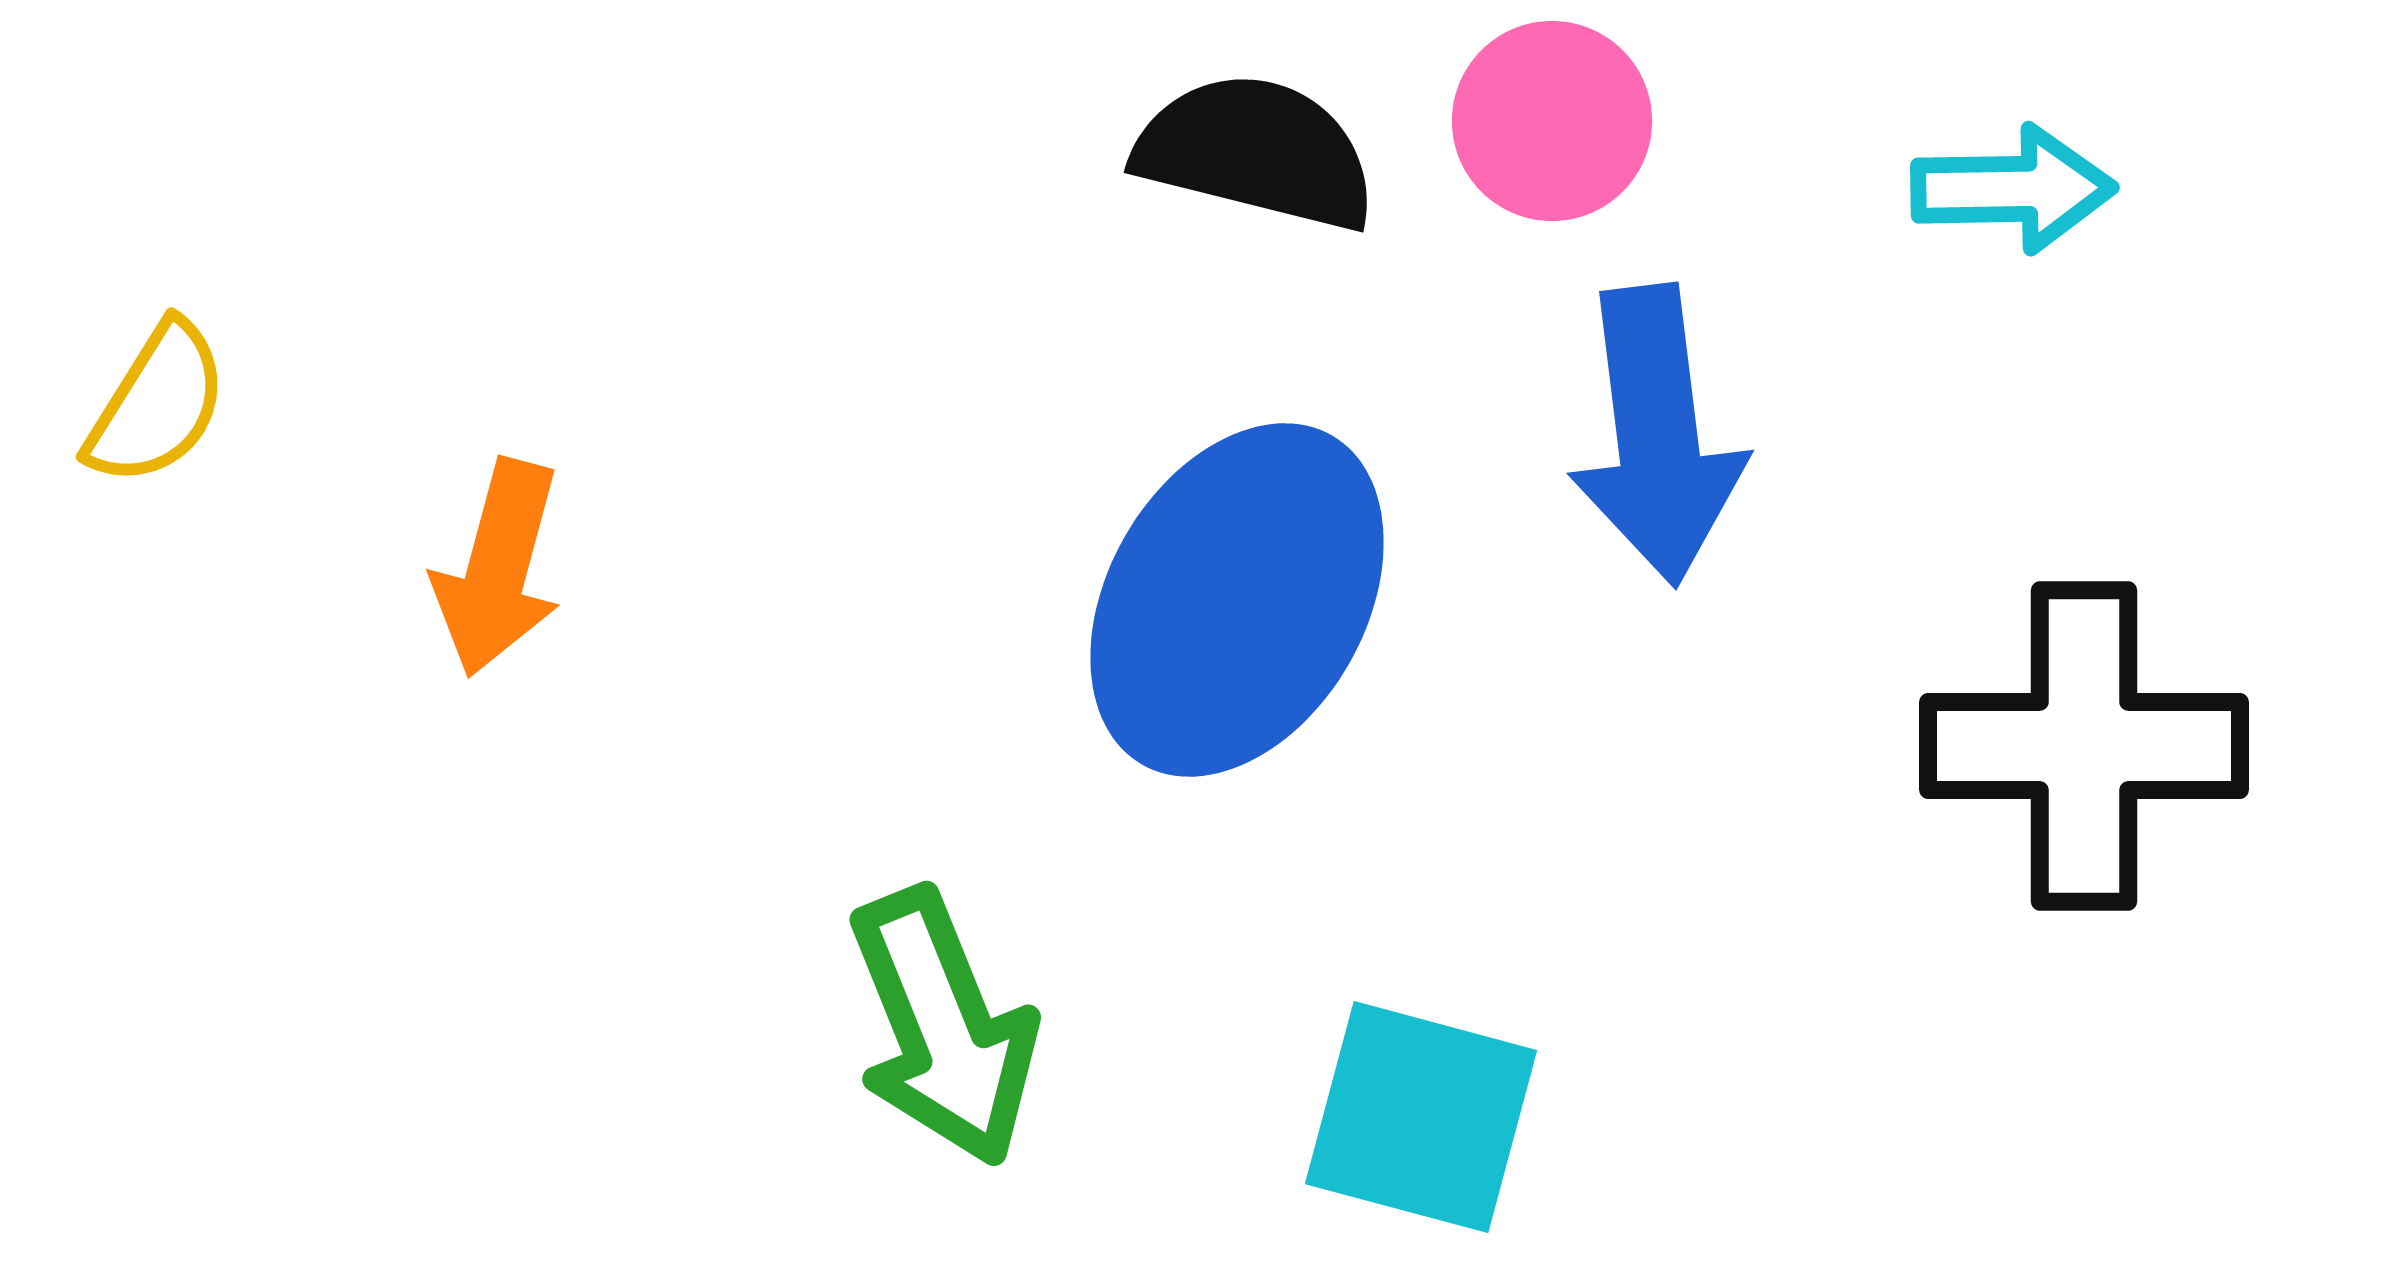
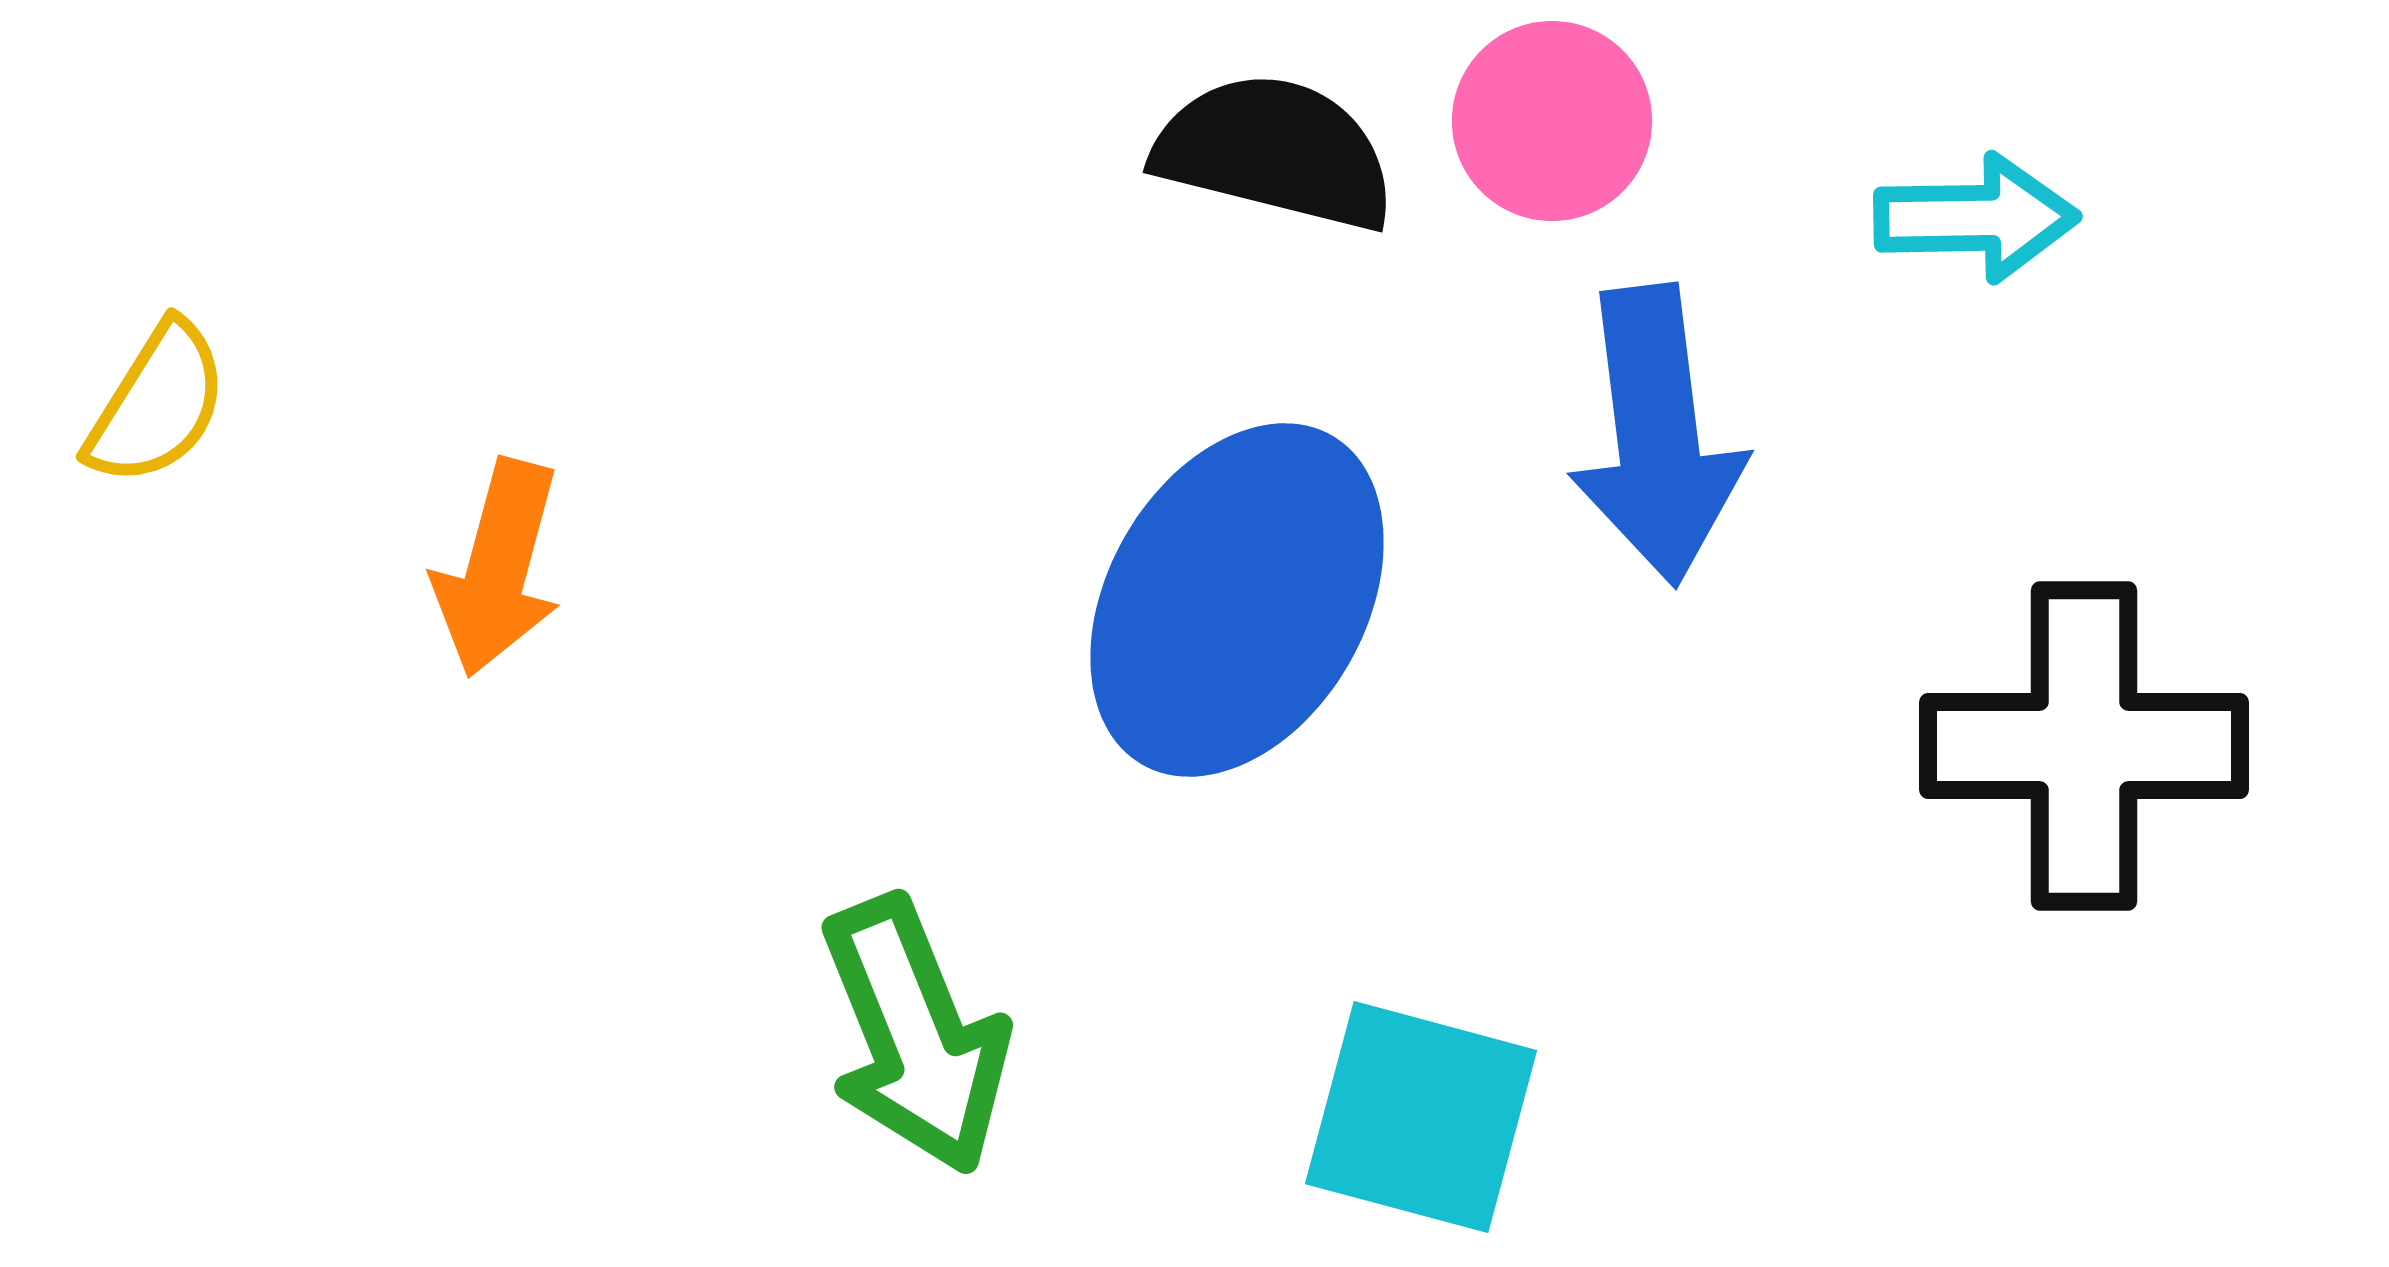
black semicircle: moved 19 px right
cyan arrow: moved 37 px left, 29 px down
green arrow: moved 28 px left, 8 px down
